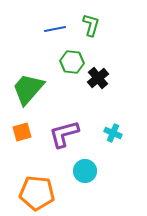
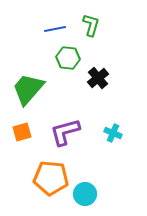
green hexagon: moved 4 px left, 4 px up
purple L-shape: moved 1 px right, 2 px up
cyan circle: moved 23 px down
orange pentagon: moved 14 px right, 15 px up
